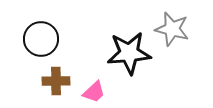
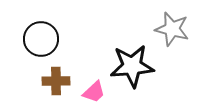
black star: moved 3 px right, 13 px down
